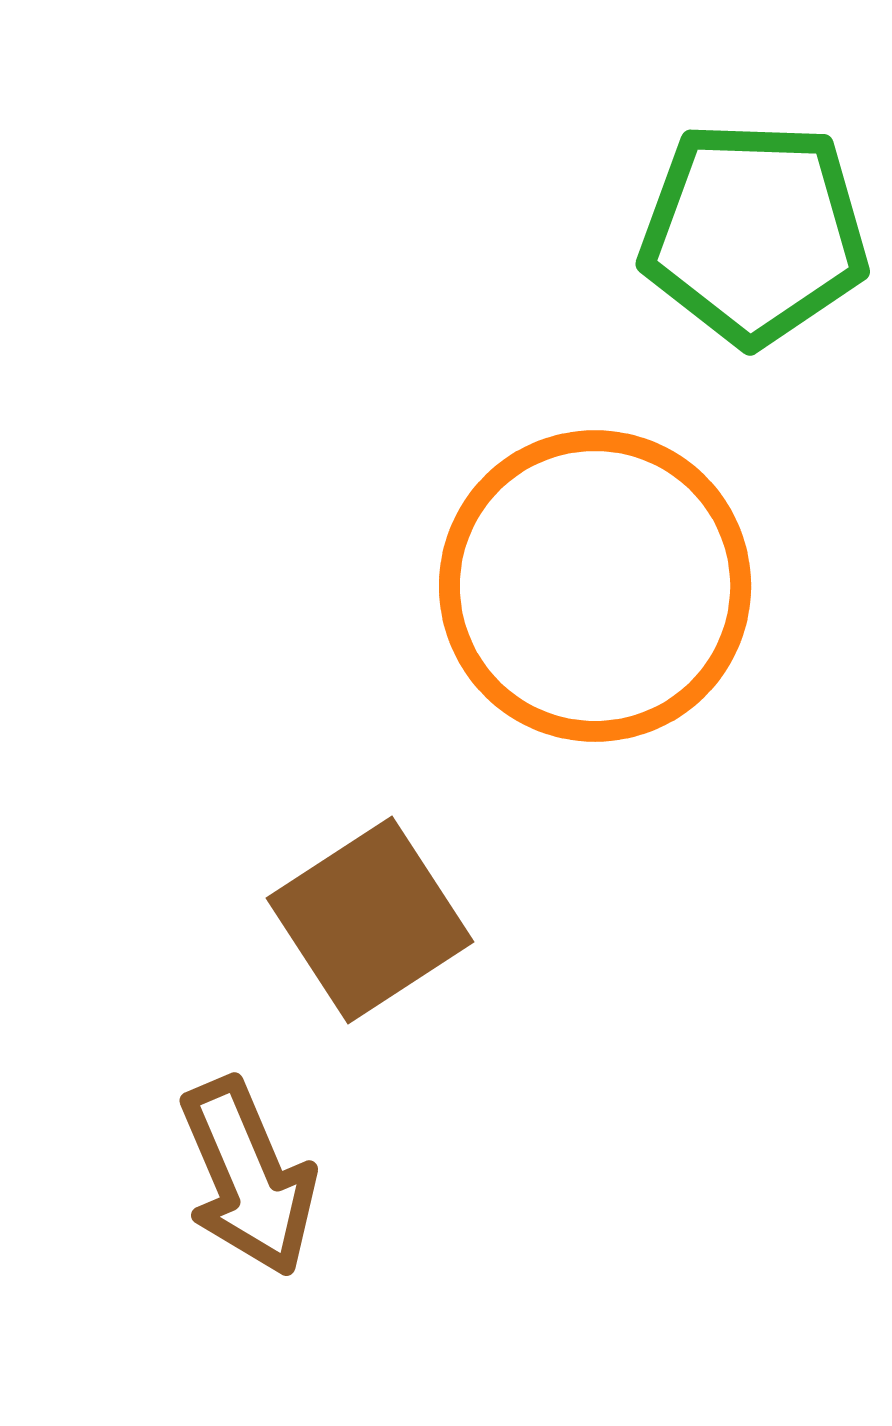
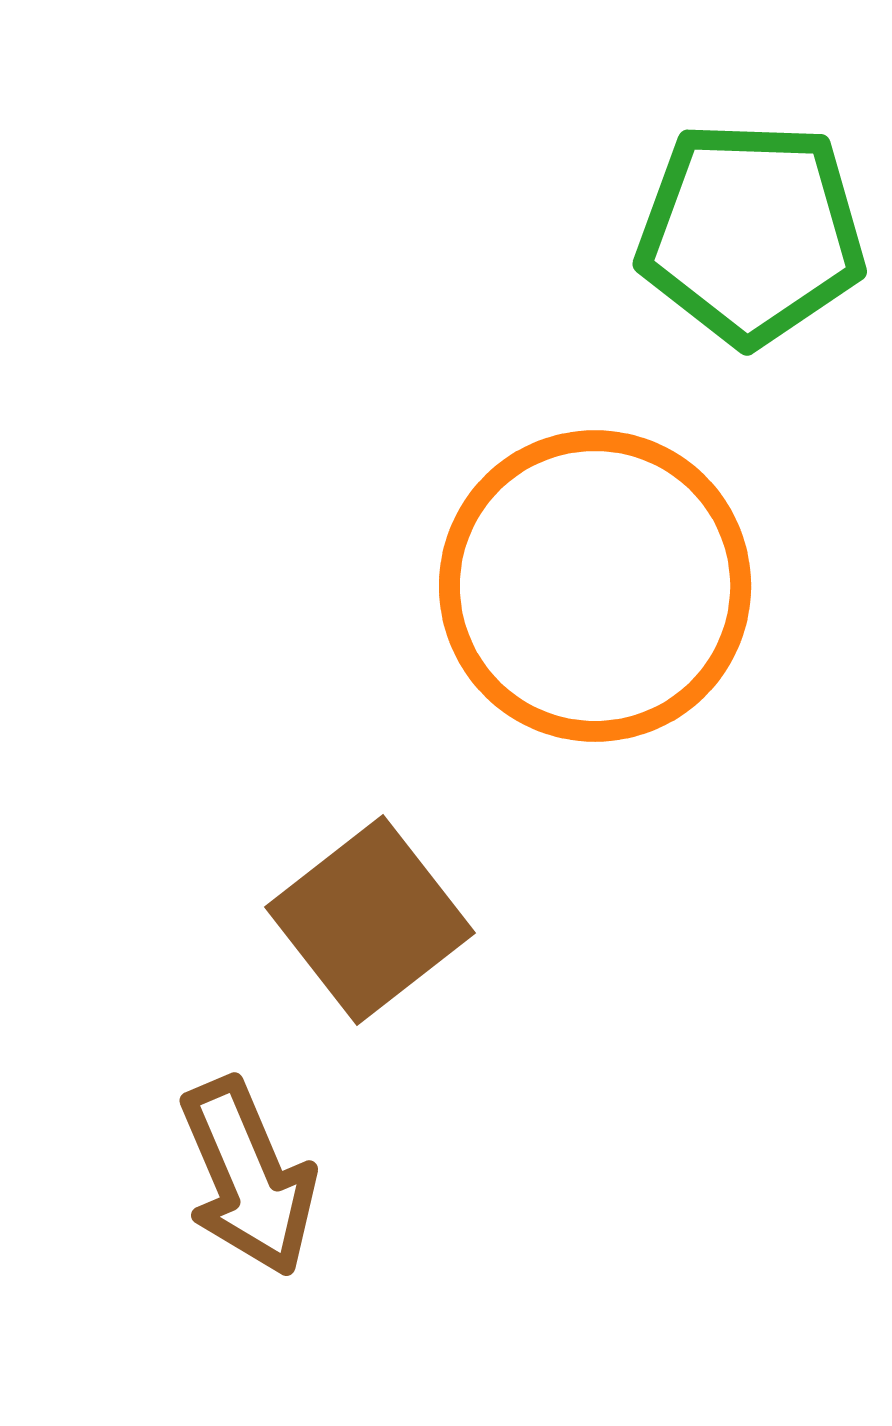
green pentagon: moved 3 px left
brown square: rotated 5 degrees counterclockwise
